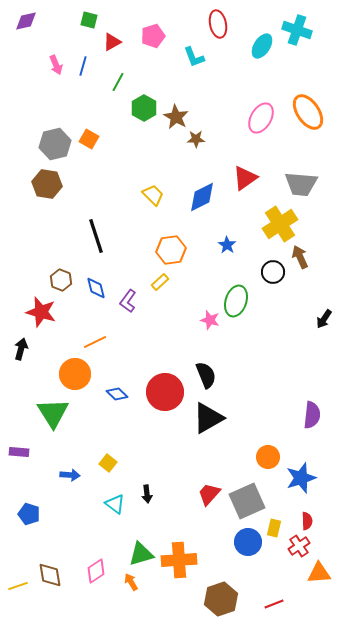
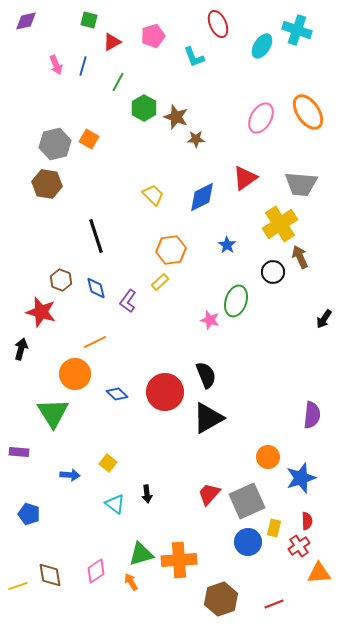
red ellipse at (218, 24): rotated 12 degrees counterclockwise
brown star at (176, 117): rotated 10 degrees counterclockwise
